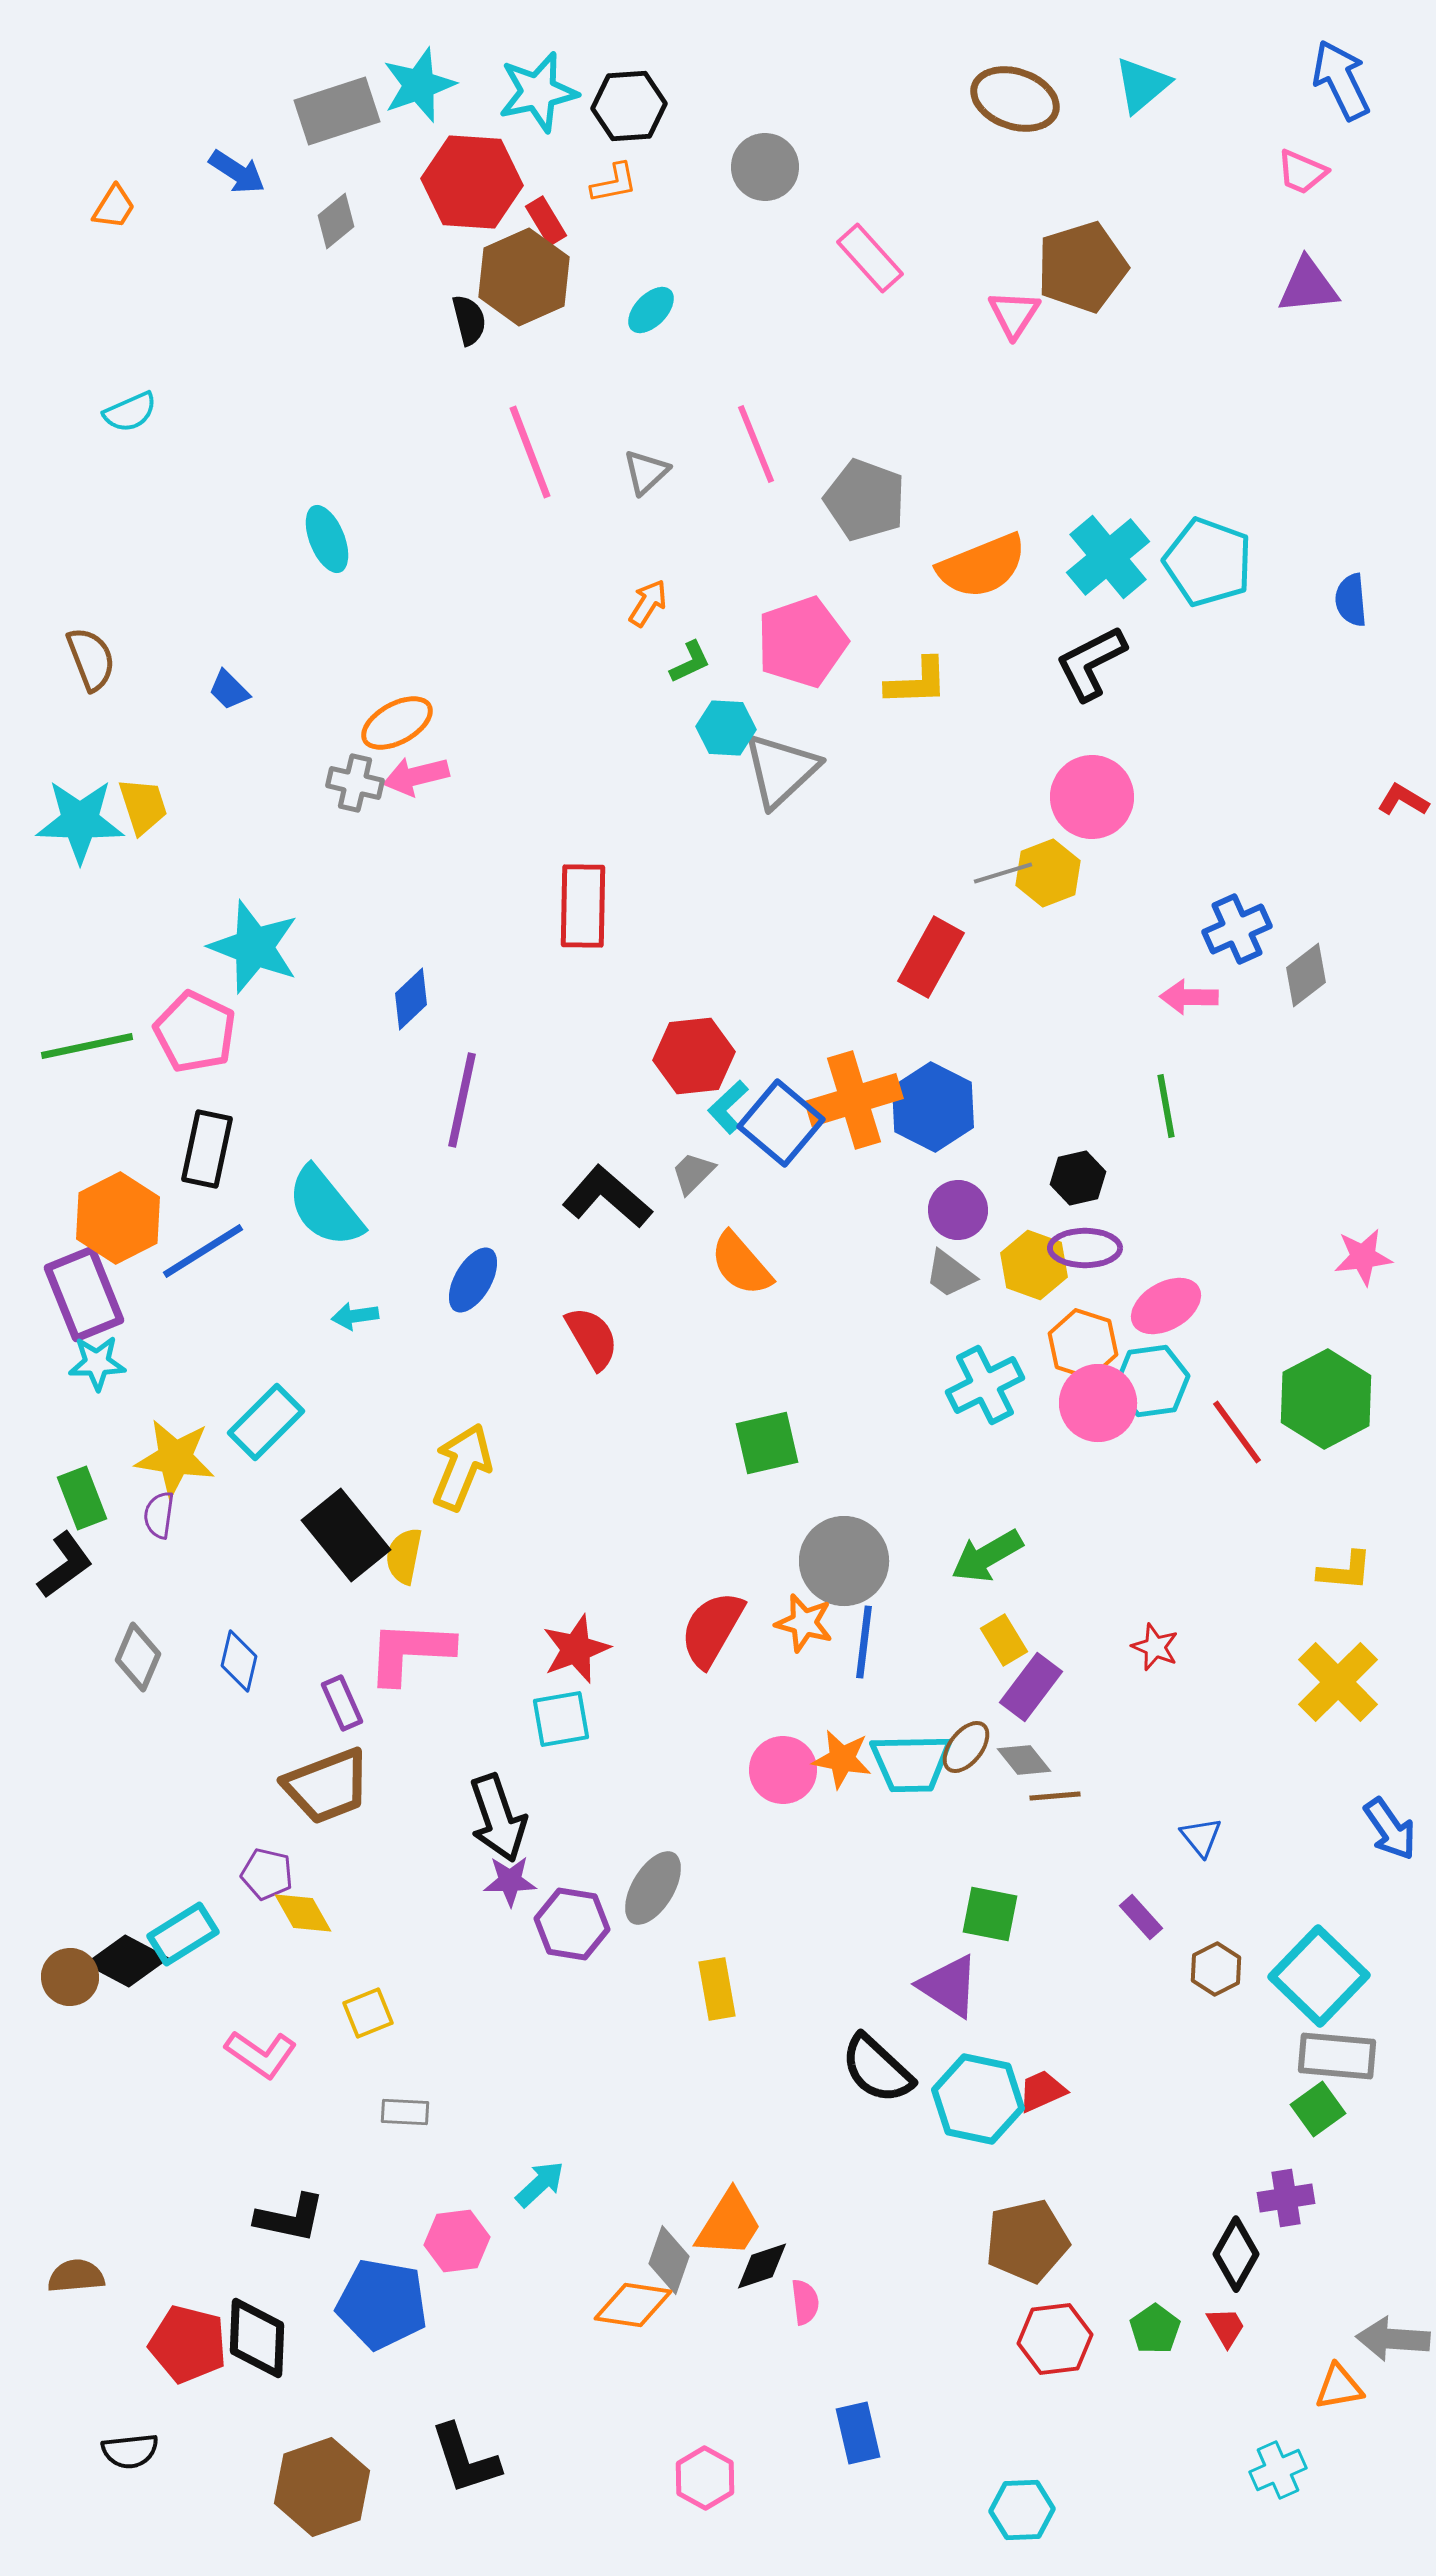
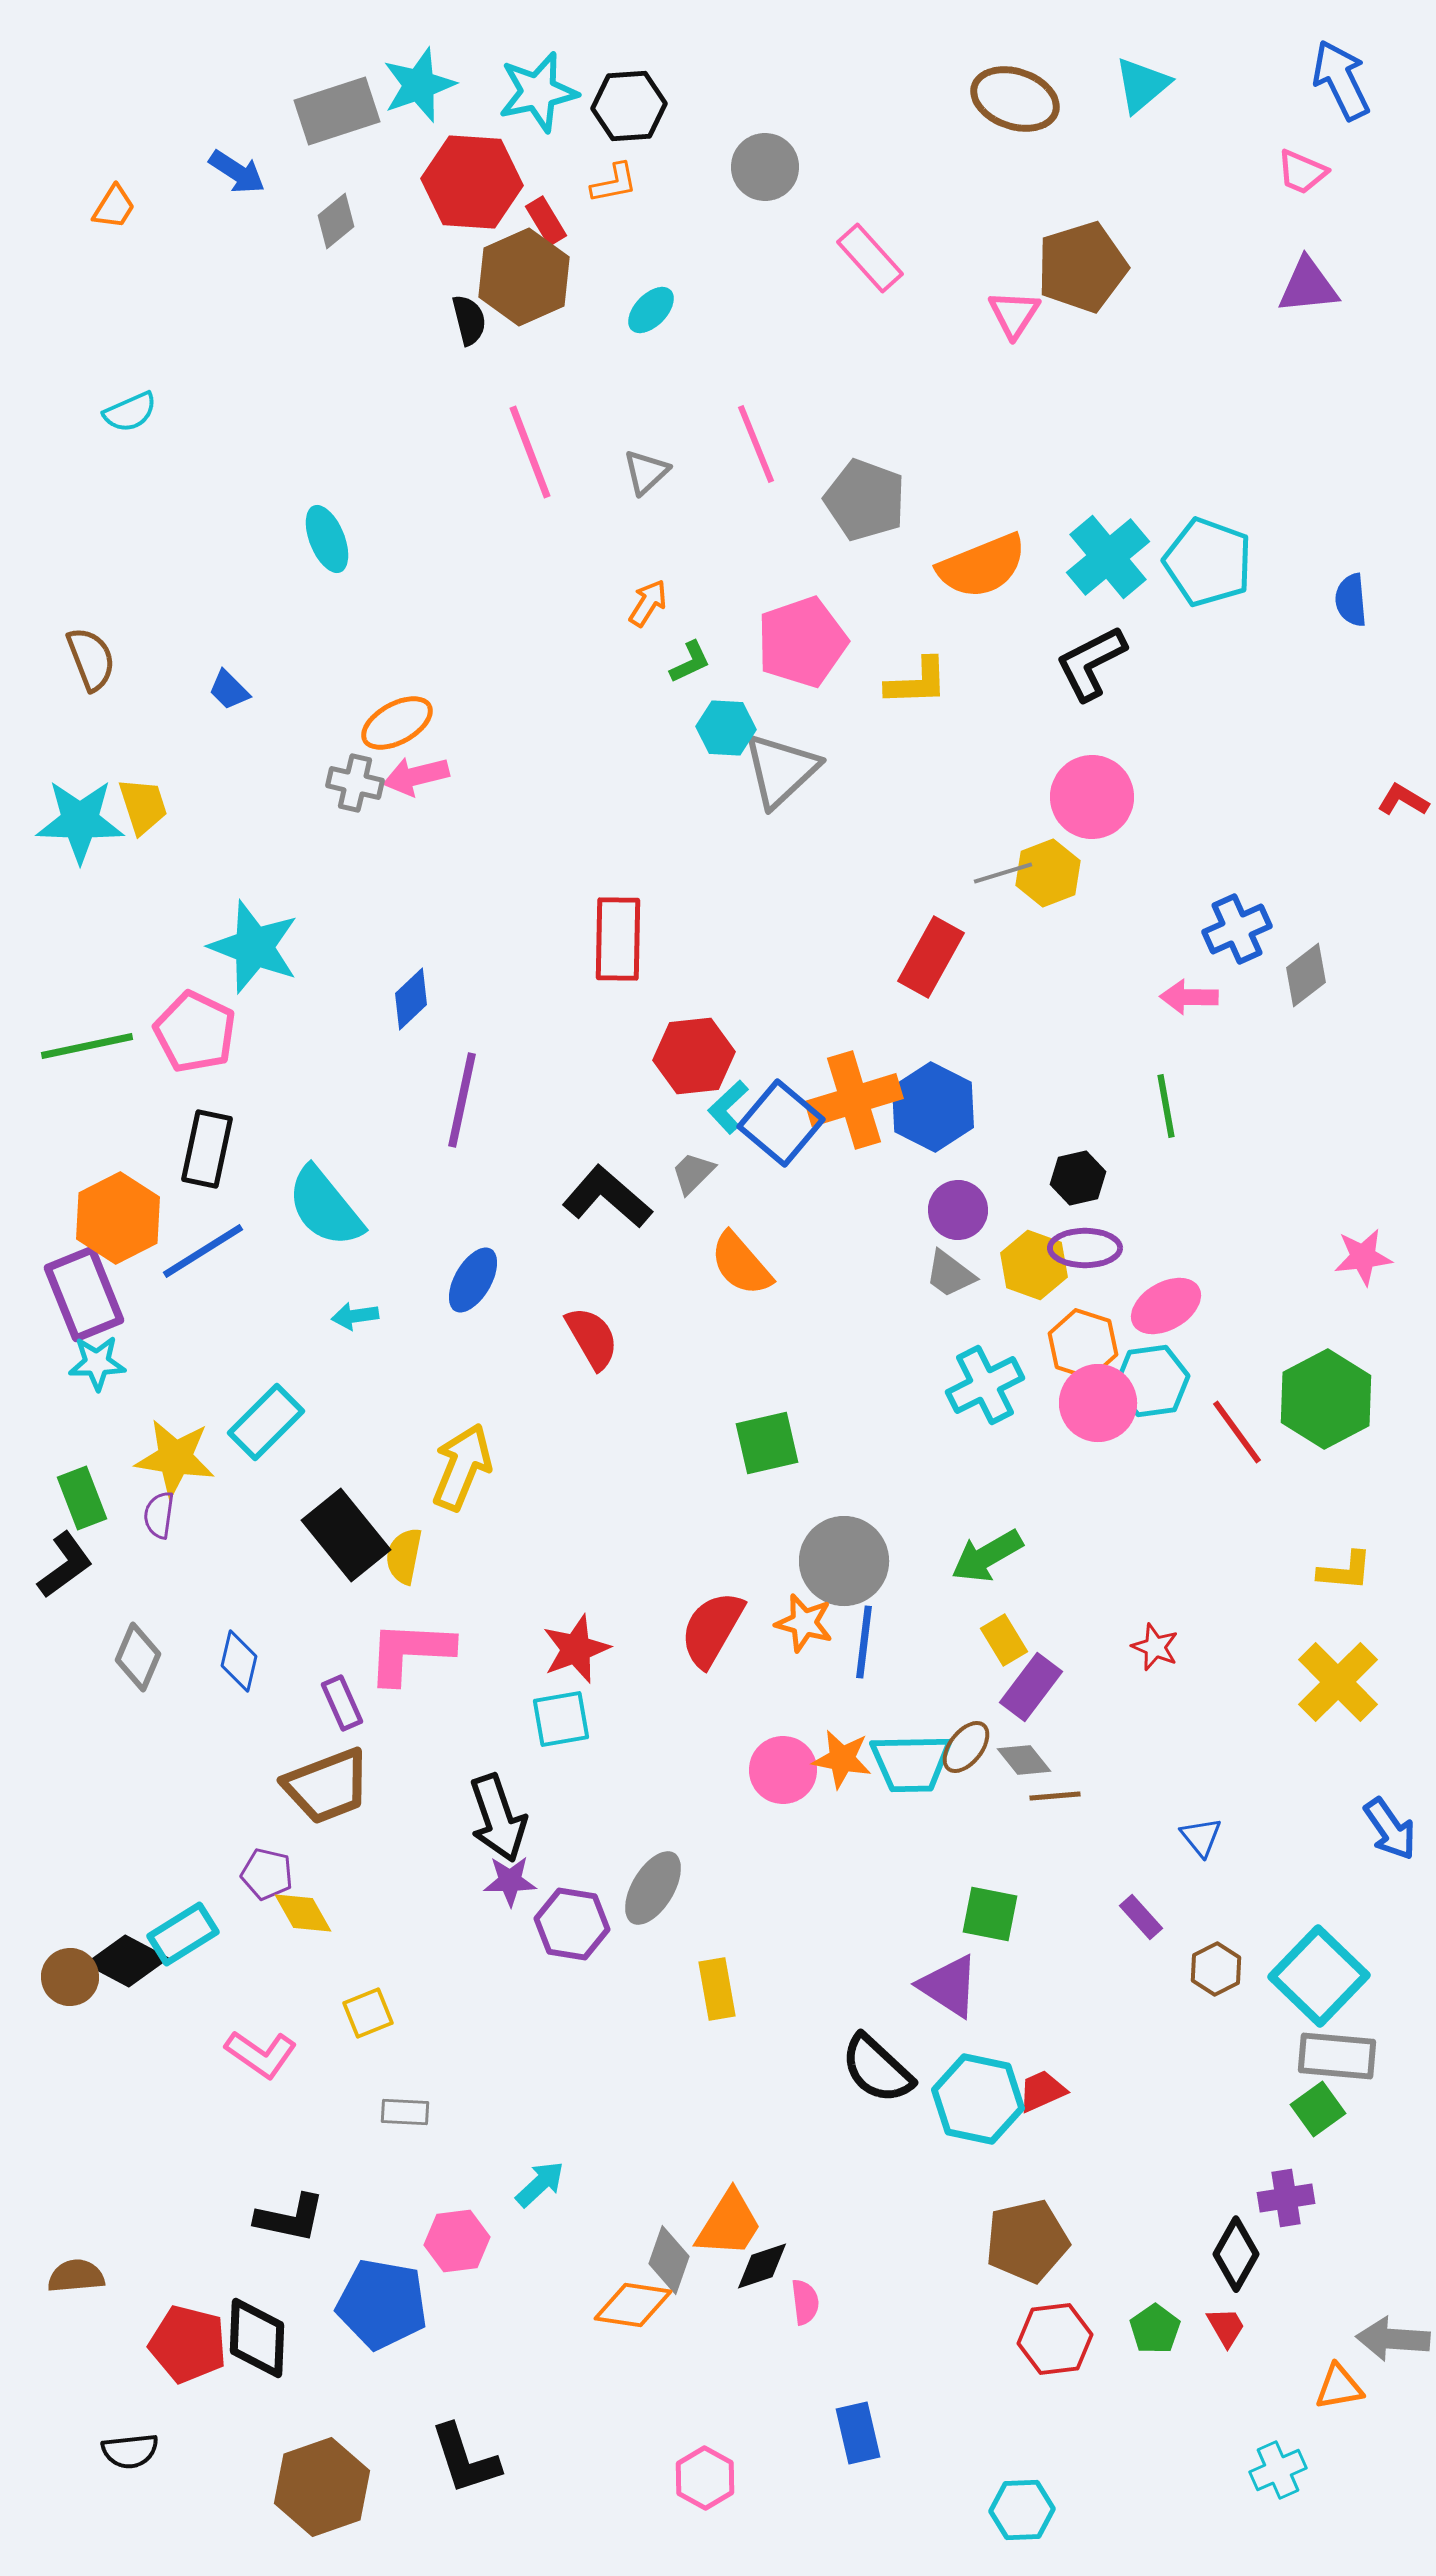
red rectangle at (583, 906): moved 35 px right, 33 px down
